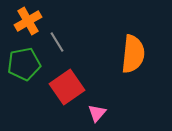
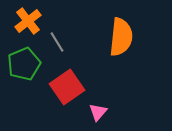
orange cross: rotated 8 degrees counterclockwise
orange semicircle: moved 12 px left, 17 px up
green pentagon: rotated 12 degrees counterclockwise
pink triangle: moved 1 px right, 1 px up
